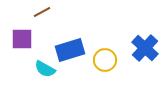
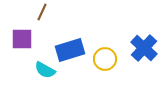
brown line: rotated 36 degrees counterclockwise
blue cross: moved 1 px left
yellow circle: moved 1 px up
cyan semicircle: moved 1 px down
